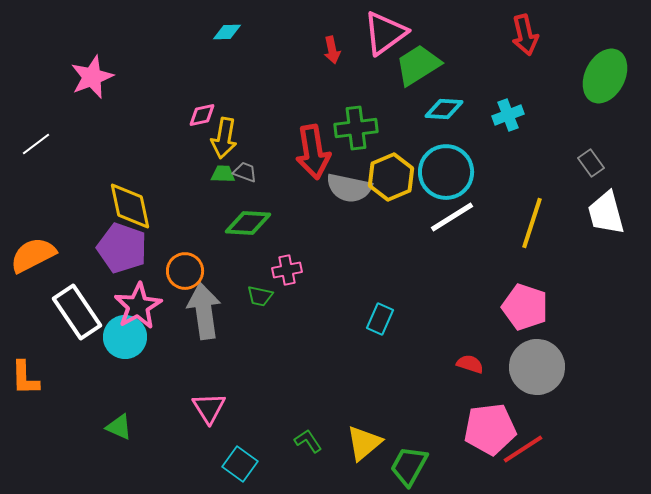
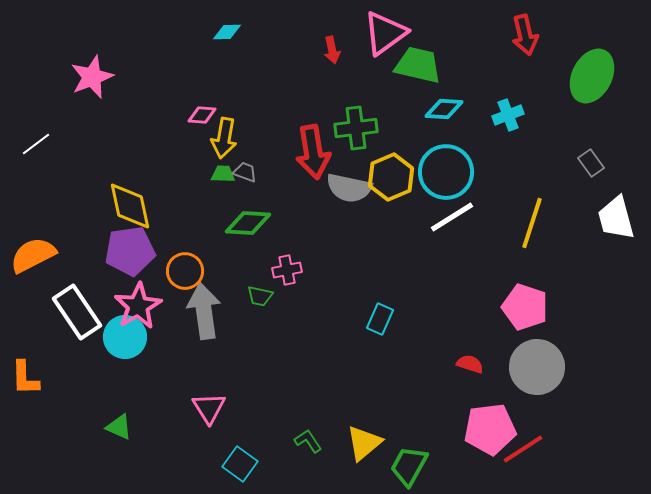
green trapezoid at (418, 65): rotated 45 degrees clockwise
green ellipse at (605, 76): moved 13 px left
pink diamond at (202, 115): rotated 16 degrees clockwise
white trapezoid at (606, 213): moved 10 px right, 5 px down
purple pentagon at (122, 248): moved 8 px right, 3 px down; rotated 27 degrees counterclockwise
